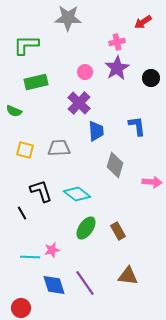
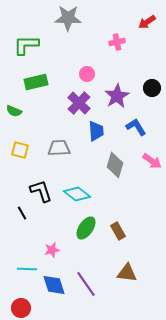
red arrow: moved 4 px right
purple star: moved 28 px down
pink circle: moved 2 px right, 2 px down
black circle: moved 1 px right, 10 px down
blue L-shape: moved 1 px left, 1 px down; rotated 25 degrees counterclockwise
yellow square: moved 5 px left
pink arrow: moved 21 px up; rotated 30 degrees clockwise
cyan line: moved 3 px left, 12 px down
brown triangle: moved 1 px left, 3 px up
purple line: moved 1 px right, 1 px down
